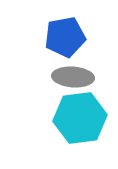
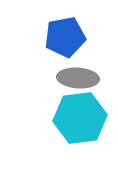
gray ellipse: moved 5 px right, 1 px down
